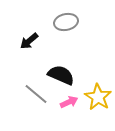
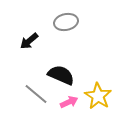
yellow star: moved 1 px up
